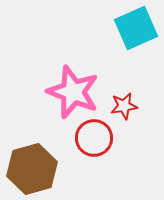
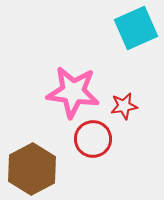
pink star: rotated 14 degrees counterclockwise
red circle: moved 1 px left, 1 px down
brown hexagon: rotated 12 degrees counterclockwise
